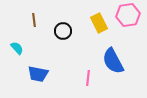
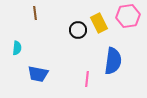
pink hexagon: moved 1 px down
brown line: moved 1 px right, 7 px up
black circle: moved 15 px right, 1 px up
cyan semicircle: rotated 48 degrees clockwise
blue semicircle: rotated 144 degrees counterclockwise
pink line: moved 1 px left, 1 px down
